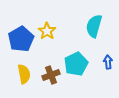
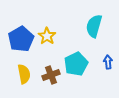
yellow star: moved 5 px down
